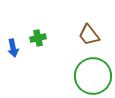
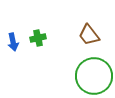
blue arrow: moved 6 px up
green circle: moved 1 px right
